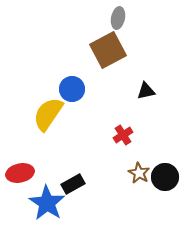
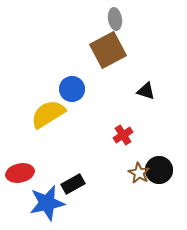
gray ellipse: moved 3 px left, 1 px down; rotated 20 degrees counterclockwise
black triangle: rotated 30 degrees clockwise
yellow semicircle: rotated 24 degrees clockwise
black circle: moved 6 px left, 7 px up
blue star: rotated 27 degrees clockwise
